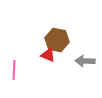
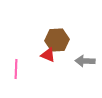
brown hexagon: rotated 15 degrees counterclockwise
pink line: moved 2 px right, 1 px up
